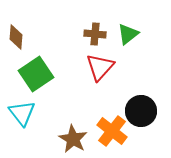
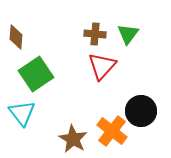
green triangle: rotated 15 degrees counterclockwise
red triangle: moved 2 px right, 1 px up
